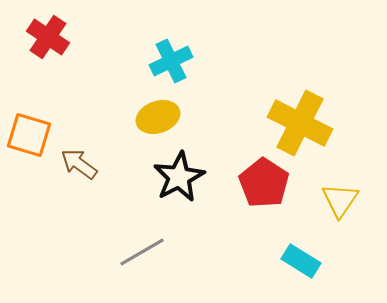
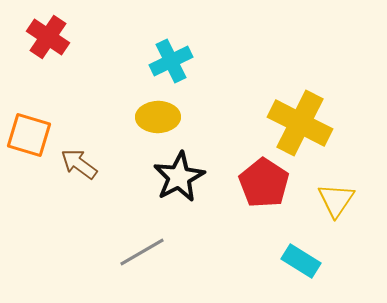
yellow ellipse: rotated 18 degrees clockwise
yellow triangle: moved 4 px left
